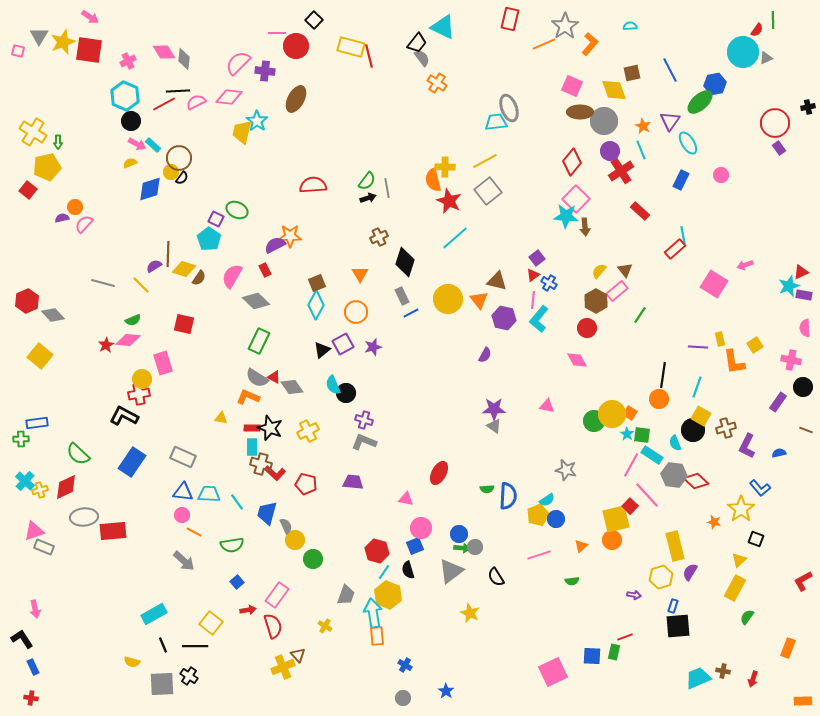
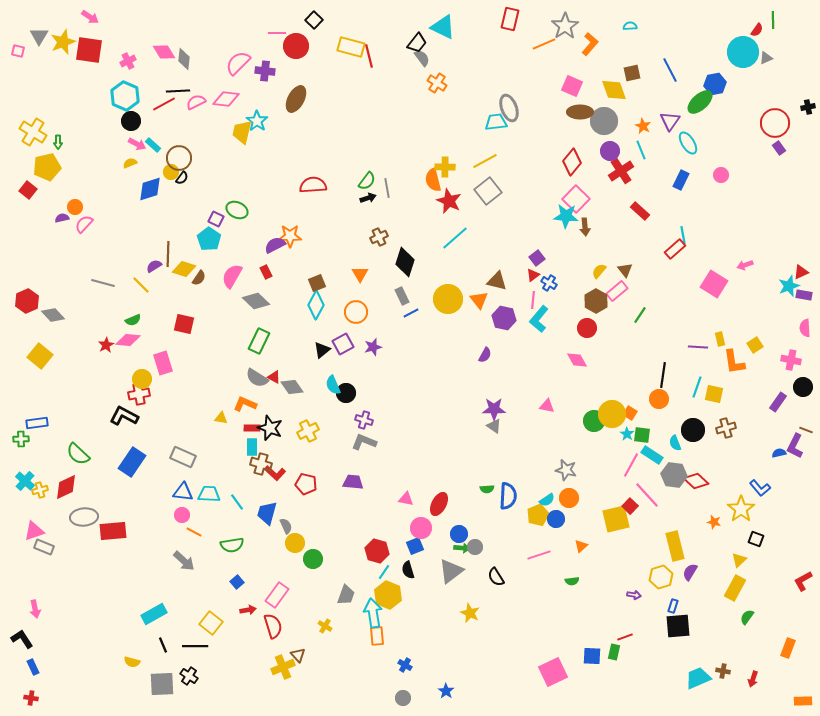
pink diamond at (229, 97): moved 3 px left, 2 px down
red rectangle at (265, 270): moved 1 px right, 2 px down
orange L-shape at (248, 397): moved 3 px left, 7 px down
yellow square at (701, 416): moved 13 px right, 22 px up; rotated 18 degrees counterclockwise
purple L-shape at (747, 446): moved 48 px right
red ellipse at (439, 473): moved 31 px down
yellow circle at (295, 540): moved 3 px down
orange circle at (612, 540): moved 43 px left, 42 px up
